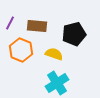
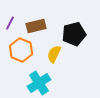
brown rectangle: moved 1 px left; rotated 18 degrees counterclockwise
yellow semicircle: rotated 84 degrees counterclockwise
cyan cross: moved 18 px left
